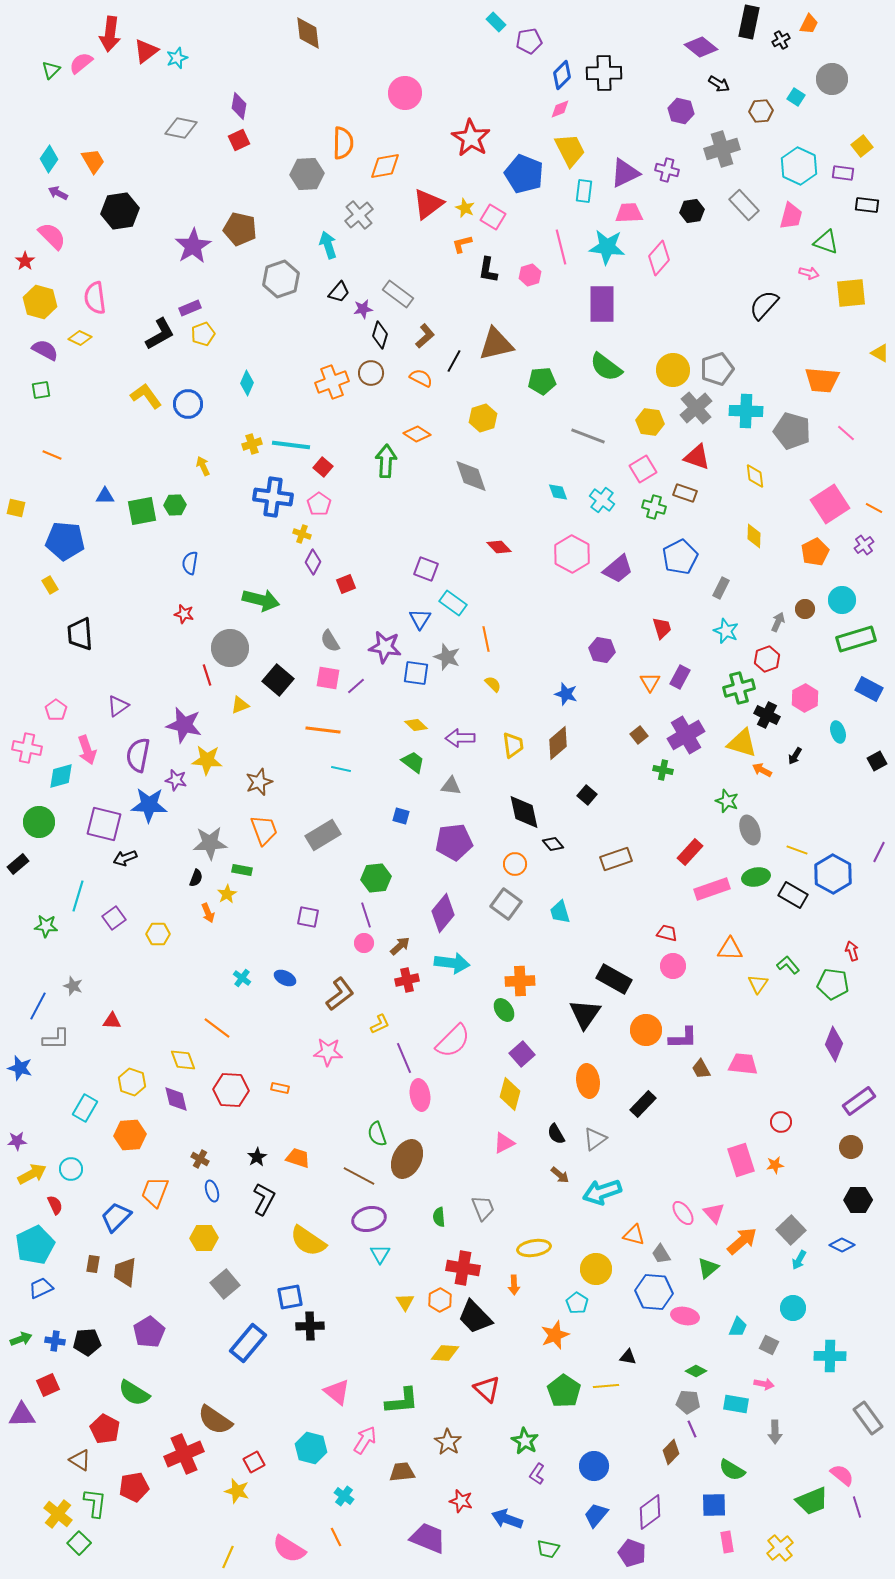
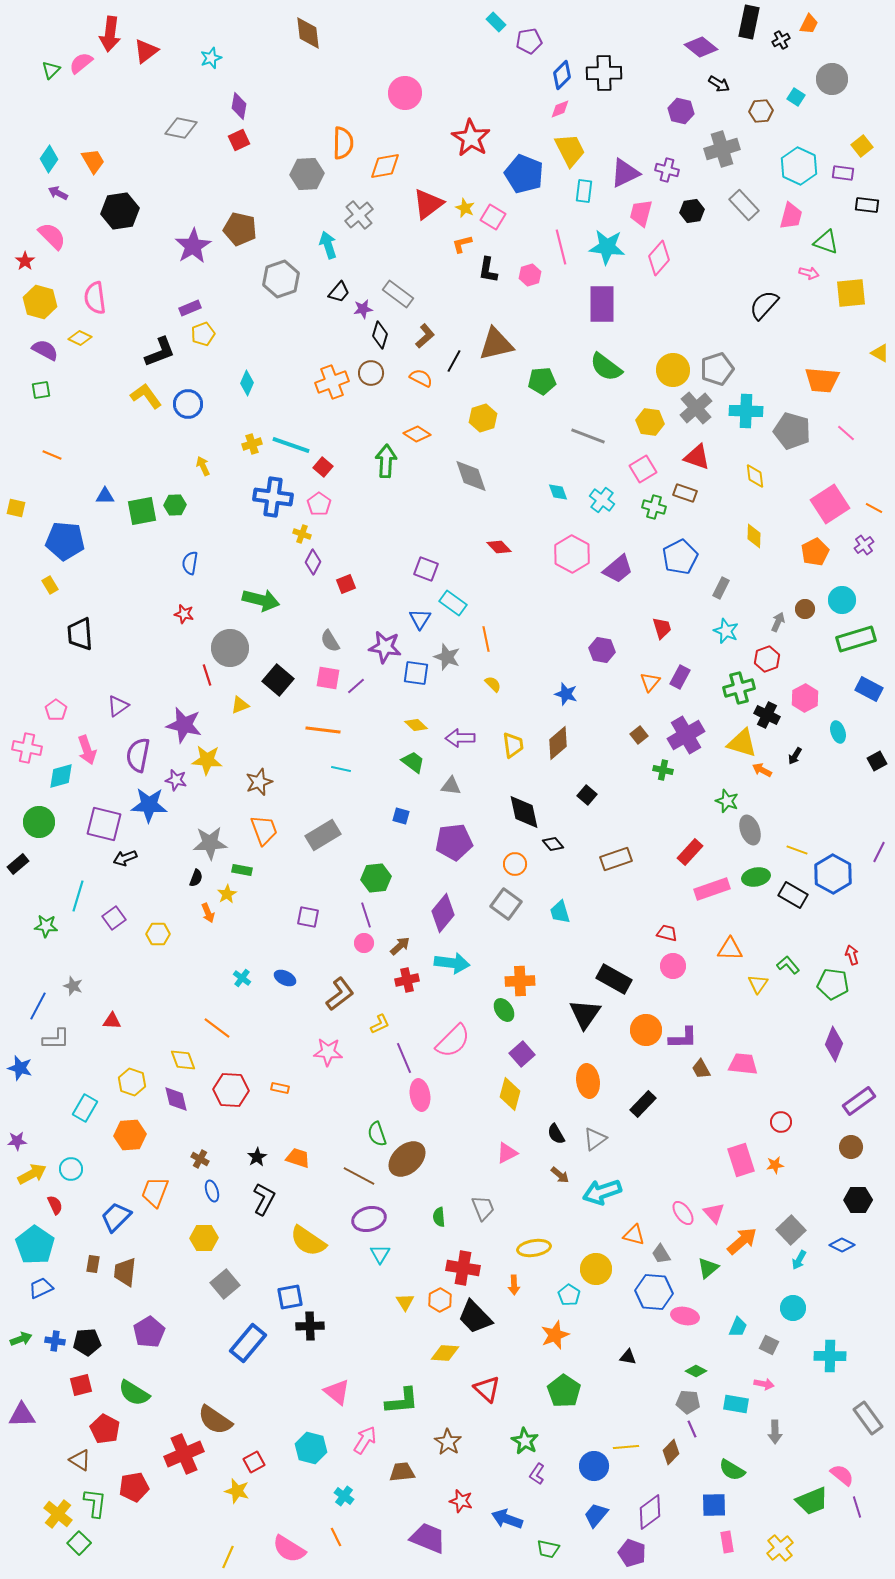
cyan star at (177, 58): moved 34 px right
pink trapezoid at (629, 213): moved 12 px right; rotated 72 degrees counterclockwise
black L-shape at (160, 334): moved 18 px down; rotated 8 degrees clockwise
cyan line at (291, 445): rotated 12 degrees clockwise
orange triangle at (650, 682): rotated 10 degrees clockwise
red arrow at (852, 951): moved 4 px down
pink triangle at (504, 1143): moved 3 px right, 10 px down
brown ellipse at (407, 1159): rotated 21 degrees clockwise
cyan pentagon at (35, 1245): rotated 12 degrees counterclockwise
cyan pentagon at (577, 1303): moved 8 px left, 8 px up
red square at (48, 1385): moved 33 px right; rotated 10 degrees clockwise
yellow line at (606, 1386): moved 20 px right, 61 px down
